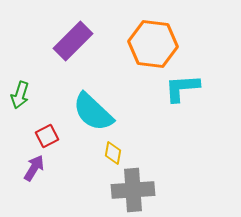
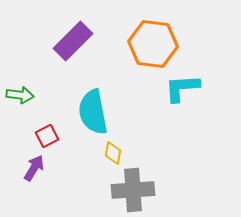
green arrow: rotated 100 degrees counterclockwise
cyan semicircle: rotated 36 degrees clockwise
